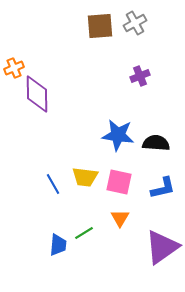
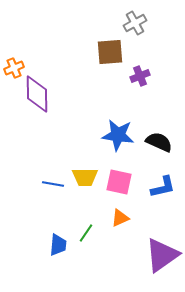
brown square: moved 10 px right, 26 px down
black semicircle: moved 3 px right, 1 px up; rotated 20 degrees clockwise
yellow trapezoid: rotated 8 degrees counterclockwise
blue line: rotated 50 degrees counterclockwise
blue L-shape: moved 1 px up
orange triangle: rotated 36 degrees clockwise
green line: moved 2 px right; rotated 24 degrees counterclockwise
purple triangle: moved 8 px down
